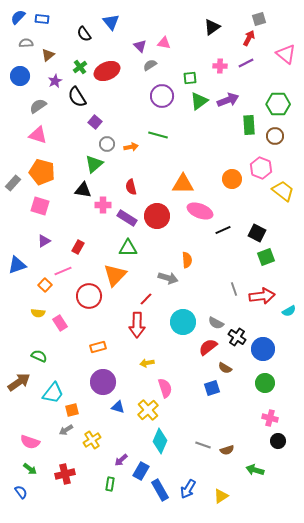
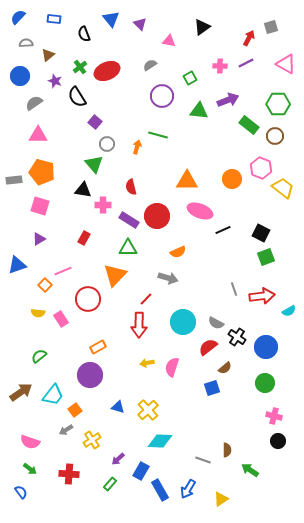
blue rectangle at (42, 19): moved 12 px right
gray square at (259, 19): moved 12 px right, 8 px down
blue triangle at (111, 22): moved 3 px up
black triangle at (212, 27): moved 10 px left
black semicircle at (84, 34): rotated 14 degrees clockwise
pink triangle at (164, 43): moved 5 px right, 2 px up
purple triangle at (140, 46): moved 22 px up
pink triangle at (286, 54): moved 10 px down; rotated 10 degrees counterclockwise
green square at (190, 78): rotated 24 degrees counterclockwise
purple star at (55, 81): rotated 24 degrees counterclockwise
green triangle at (199, 101): moved 10 px down; rotated 42 degrees clockwise
gray semicircle at (38, 106): moved 4 px left, 3 px up
green rectangle at (249, 125): rotated 48 degrees counterclockwise
pink triangle at (38, 135): rotated 18 degrees counterclockwise
orange arrow at (131, 147): moved 6 px right; rotated 64 degrees counterclockwise
green triangle at (94, 164): rotated 30 degrees counterclockwise
gray rectangle at (13, 183): moved 1 px right, 3 px up; rotated 42 degrees clockwise
orange triangle at (183, 184): moved 4 px right, 3 px up
yellow trapezoid at (283, 191): moved 3 px up
purple rectangle at (127, 218): moved 2 px right, 2 px down
black square at (257, 233): moved 4 px right
purple triangle at (44, 241): moved 5 px left, 2 px up
red rectangle at (78, 247): moved 6 px right, 9 px up
orange semicircle at (187, 260): moved 9 px left, 8 px up; rotated 70 degrees clockwise
red circle at (89, 296): moved 1 px left, 3 px down
pink rectangle at (60, 323): moved 1 px right, 4 px up
red arrow at (137, 325): moved 2 px right
orange rectangle at (98, 347): rotated 14 degrees counterclockwise
blue circle at (263, 349): moved 3 px right, 2 px up
green semicircle at (39, 356): rotated 63 degrees counterclockwise
brown semicircle at (225, 368): rotated 72 degrees counterclockwise
brown arrow at (19, 382): moved 2 px right, 10 px down
purple circle at (103, 382): moved 13 px left, 7 px up
pink semicircle at (165, 388): moved 7 px right, 21 px up; rotated 144 degrees counterclockwise
cyan trapezoid at (53, 393): moved 2 px down
orange square at (72, 410): moved 3 px right; rotated 24 degrees counterclockwise
pink cross at (270, 418): moved 4 px right, 2 px up
cyan diamond at (160, 441): rotated 70 degrees clockwise
gray line at (203, 445): moved 15 px down
brown semicircle at (227, 450): rotated 72 degrees counterclockwise
purple arrow at (121, 460): moved 3 px left, 1 px up
green arrow at (255, 470): moved 5 px left; rotated 18 degrees clockwise
red cross at (65, 474): moved 4 px right; rotated 18 degrees clockwise
green rectangle at (110, 484): rotated 32 degrees clockwise
yellow triangle at (221, 496): moved 3 px down
